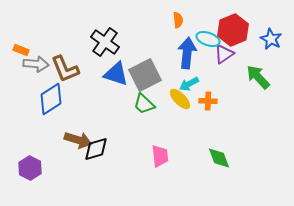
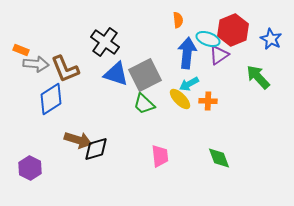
purple triangle: moved 5 px left, 1 px down
